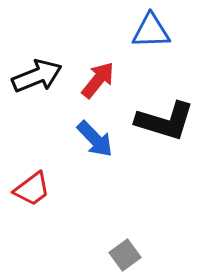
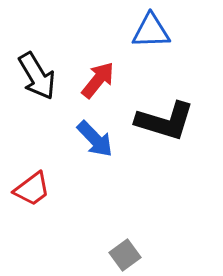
black arrow: rotated 81 degrees clockwise
